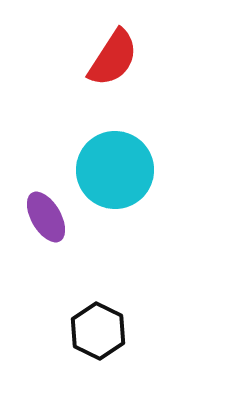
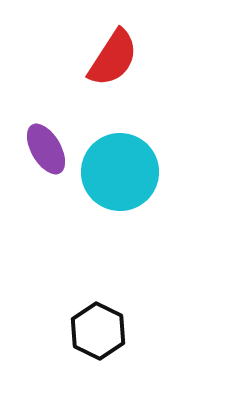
cyan circle: moved 5 px right, 2 px down
purple ellipse: moved 68 px up
